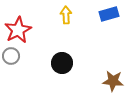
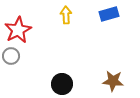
black circle: moved 21 px down
